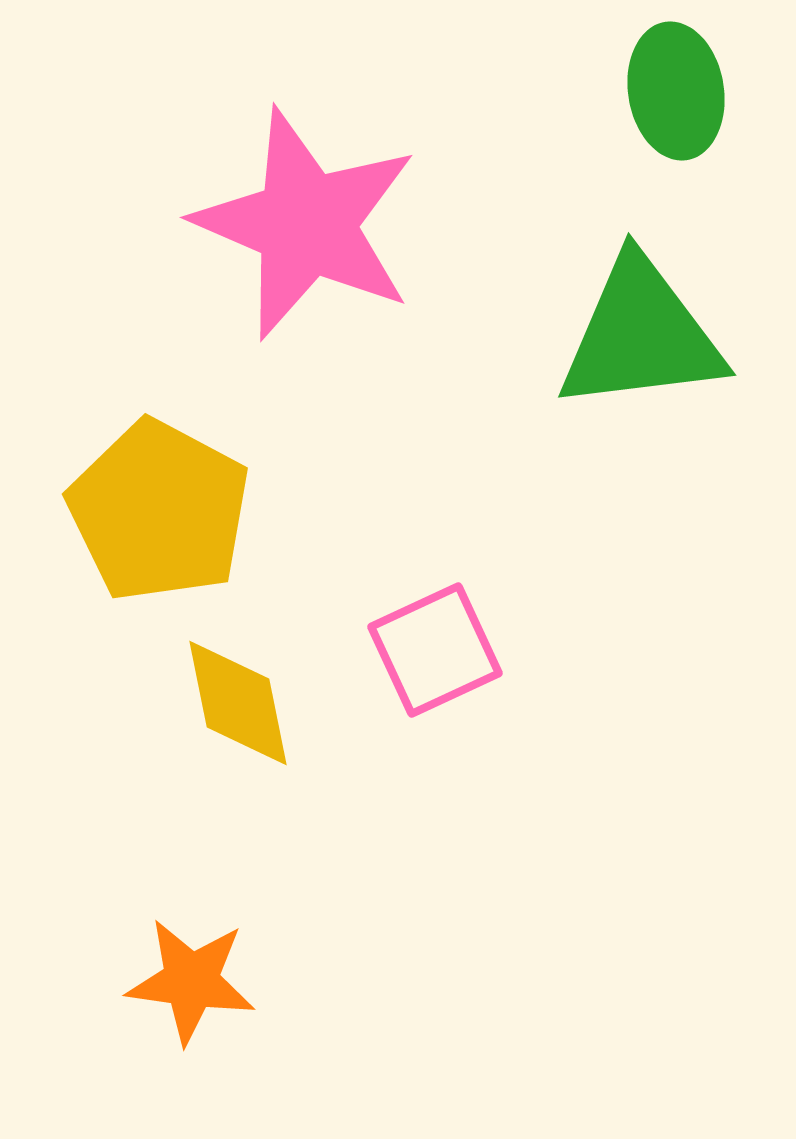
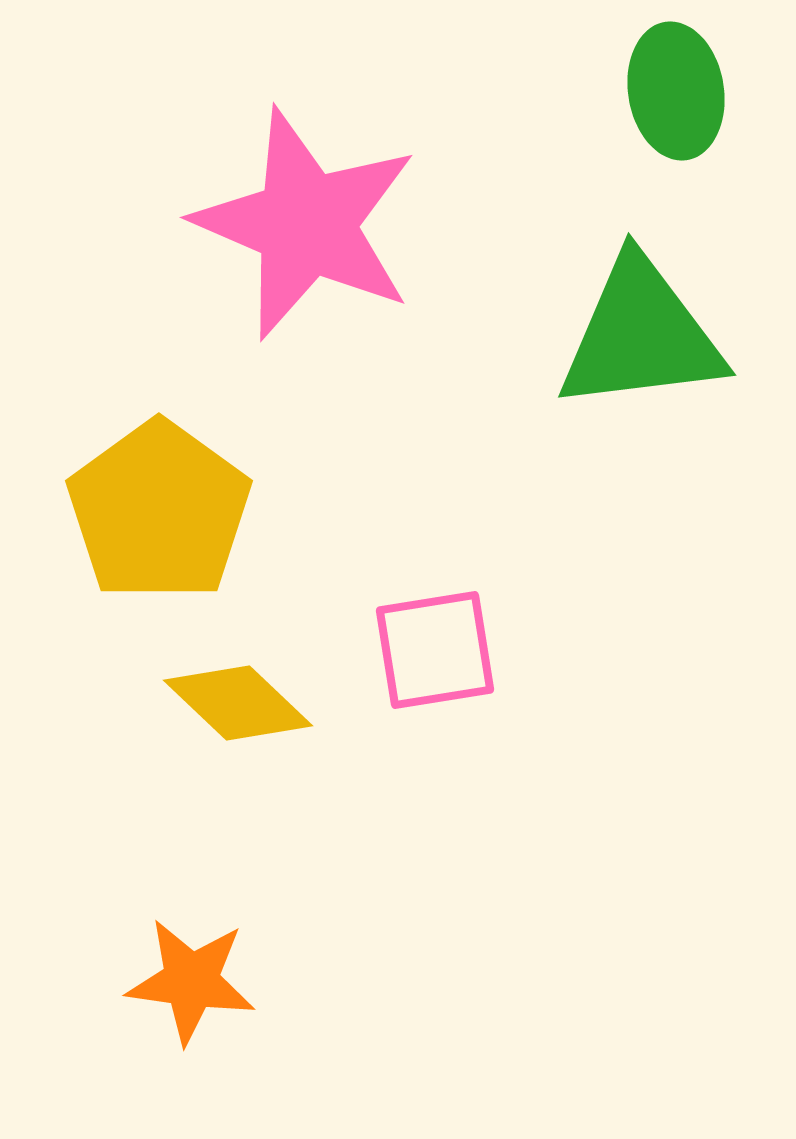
yellow pentagon: rotated 8 degrees clockwise
pink square: rotated 16 degrees clockwise
yellow diamond: rotated 35 degrees counterclockwise
